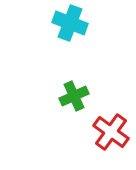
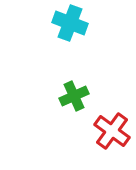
red cross: moved 1 px right, 1 px up
